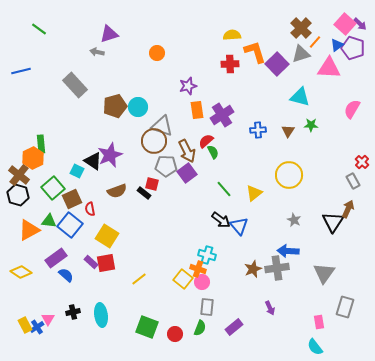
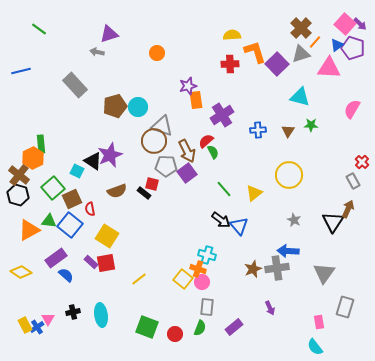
orange rectangle at (197, 110): moved 1 px left, 10 px up
